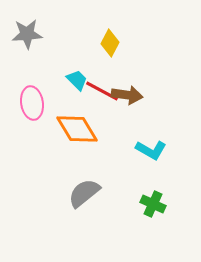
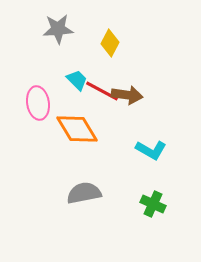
gray star: moved 31 px right, 5 px up
pink ellipse: moved 6 px right
gray semicircle: rotated 28 degrees clockwise
